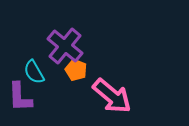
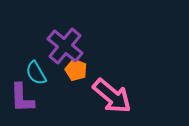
cyan semicircle: moved 2 px right, 1 px down
purple L-shape: moved 2 px right, 1 px down
